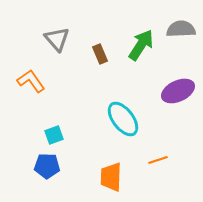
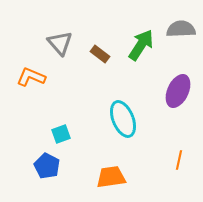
gray triangle: moved 3 px right, 4 px down
brown rectangle: rotated 30 degrees counterclockwise
orange L-shape: moved 4 px up; rotated 32 degrees counterclockwise
purple ellipse: rotated 40 degrees counterclockwise
cyan ellipse: rotated 15 degrees clockwise
cyan square: moved 7 px right, 1 px up
orange line: moved 21 px right; rotated 60 degrees counterclockwise
blue pentagon: rotated 25 degrees clockwise
orange trapezoid: rotated 80 degrees clockwise
